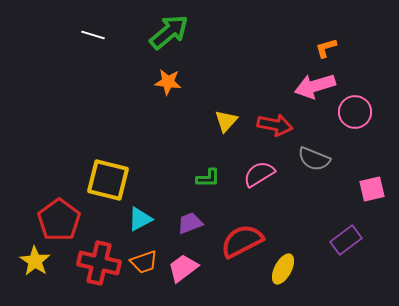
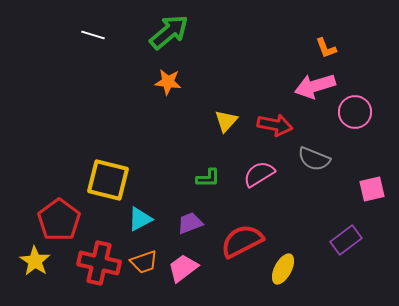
orange L-shape: rotated 95 degrees counterclockwise
